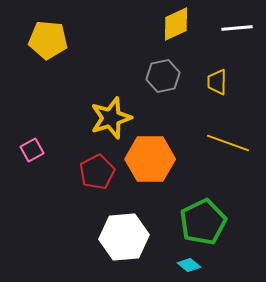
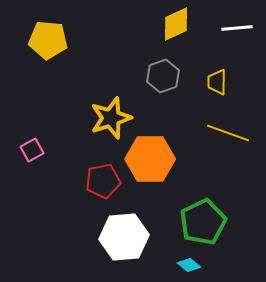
gray hexagon: rotated 8 degrees counterclockwise
yellow line: moved 10 px up
red pentagon: moved 6 px right, 9 px down; rotated 16 degrees clockwise
